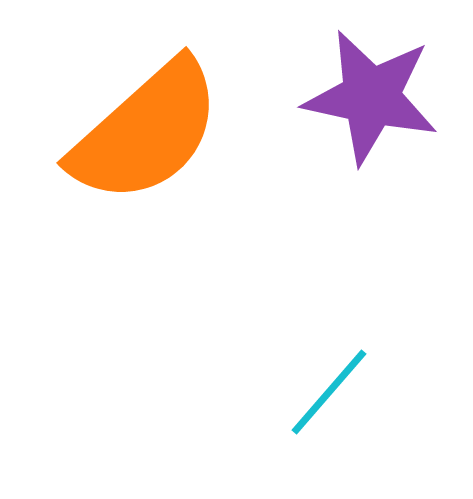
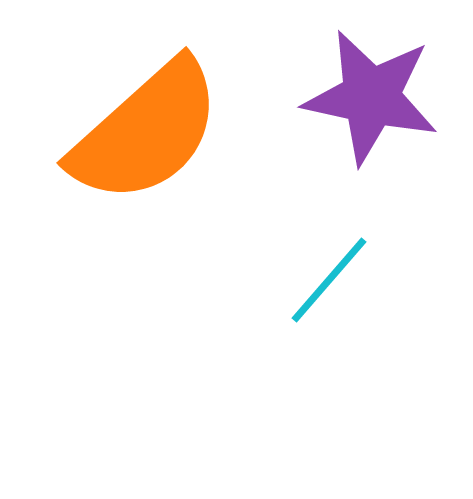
cyan line: moved 112 px up
